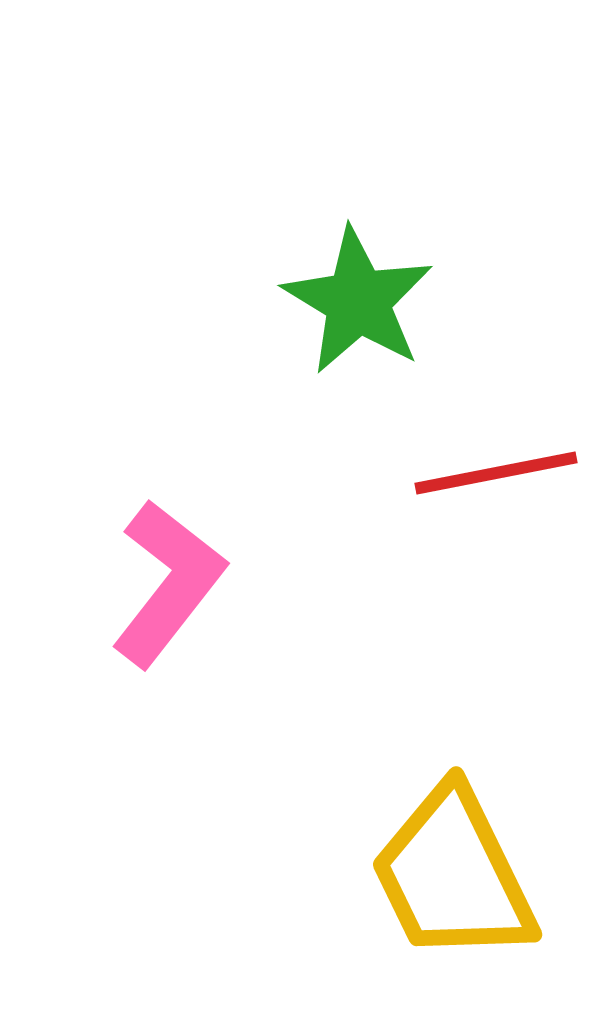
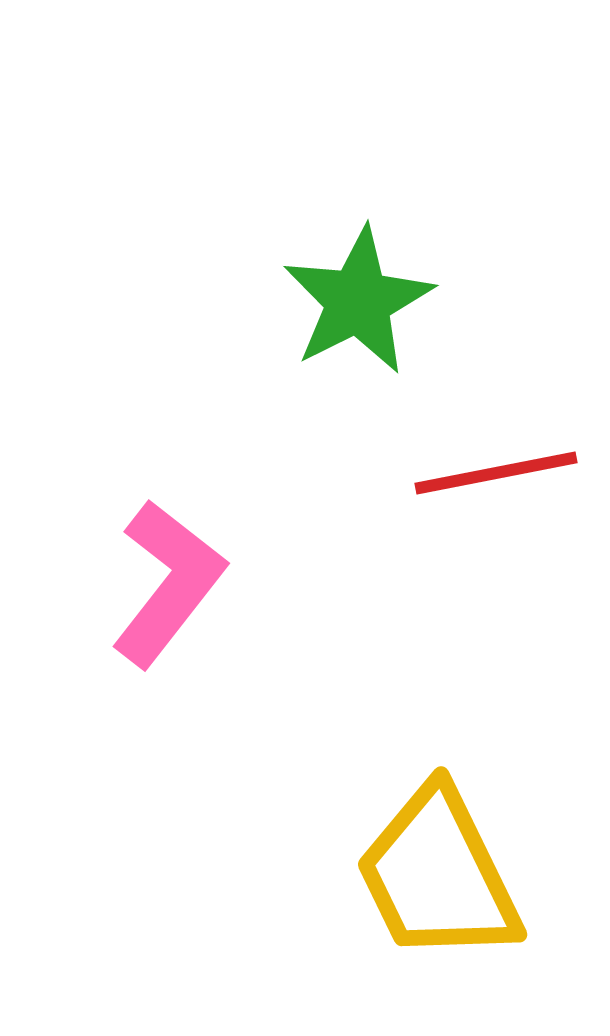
green star: rotated 14 degrees clockwise
yellow trapezoid: moved 15 px left
